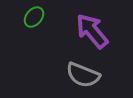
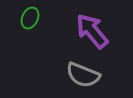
green ellipse: moved 4 px left, 1 px down; rotated 15 degrees counterclockwise
